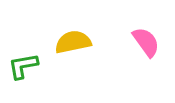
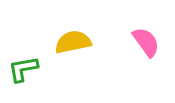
green L-shape: moved 3 px down
